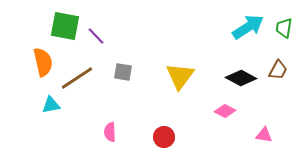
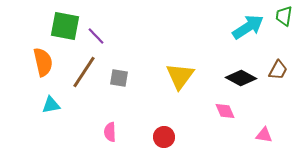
green trapezoid: moved 12 px up
gray square: moved 4 px left, 6 px down
brown line: moved 7 px right, 6 px up; rotated 24 degrees counterclockwise
pink diamond: rotated 40 degrees clockwise
